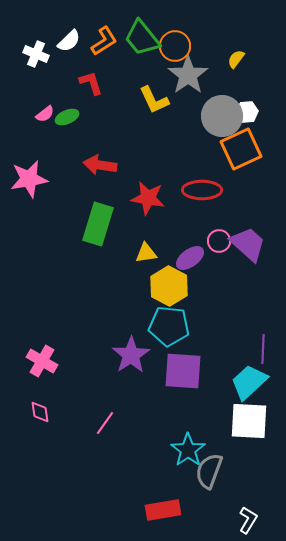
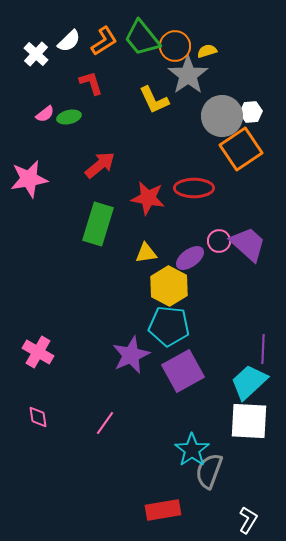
white cross: rotated 20 degrees clockwise
yellow semicircle: moved 29 px left, 8 px up; rotated 36 degrees clockwise
white hexagon: moved 4 px right
green ellipse: moved 2 px right; rotated 10 degrees clockwise
orange square: rotated 9 degrees counterclockwise
red arrow: rotated 132 degrees clockwise
red ellipse: moved 8 px left, 2 px up
purple star: rotated 9 degrees clockwise
pink cross: moved 4 px left, 9 px up
purple square: rotated 33 degrees counterclockwise
pink diamond: moved 2 px left, 5 px down
cyan star: moved 4 px right
